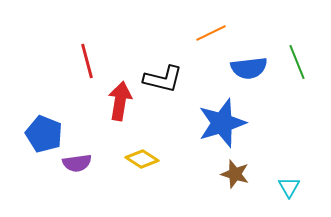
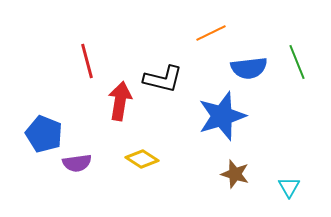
blue star: moved 7 px up
